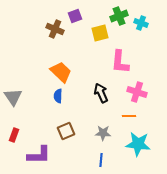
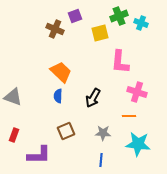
black arrow: moved 8 px left, 5 px down; rotated 126 degrees counterclockwise
gray triangle: rotated 36 degrees counterclockwise
